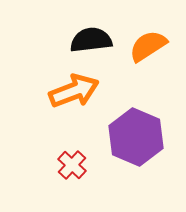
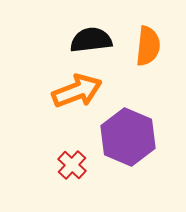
orange semicircle: rotated 129 degrees clockwise
orange arrow: moved 3 px right
purple hexagon: moved 8 px left
